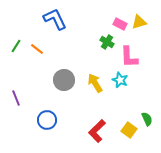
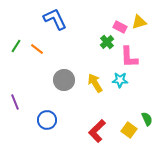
pink rectangle: moved 3 px down
green cross: rotated 16 degrees clockwise
cyan star: rotated 21 degrees counterclockwise
purple line: moved 1 px left, 4 px down
